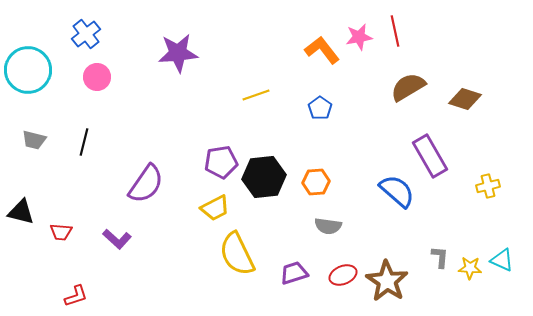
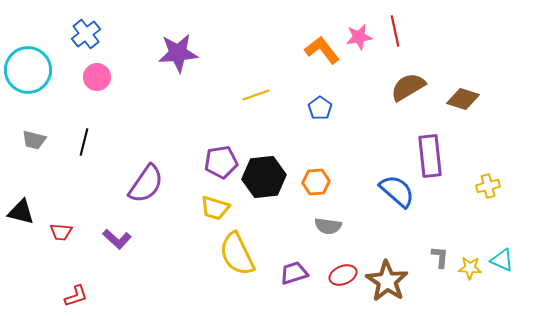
brown diamond: moved 2 px left
purple rectangle: rotated 24 degrees clockwise
yellow trapezoid: rotated 44 degrees clockwise
